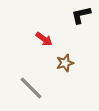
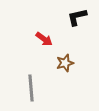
black L-shape: moved 4 px left, 2 px down
gray line: rotated 40 degrees clockwise
